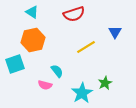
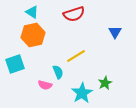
orange hexagon: moved 5 px up
yellow line: moved 10 px left, 9 px down
cyan semicircle: moved 1 px right, 1 px down; rotated 16 degrees clockwise
